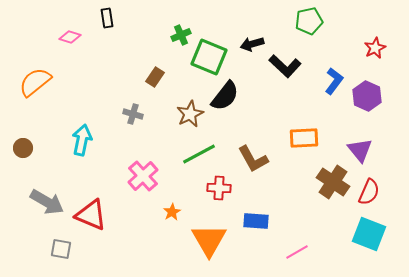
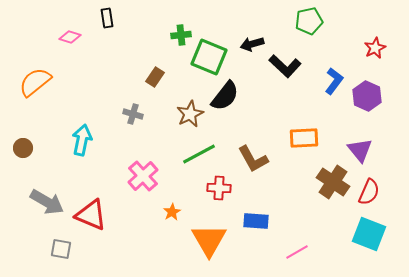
green cross: rotated 18 degrees clockwise
